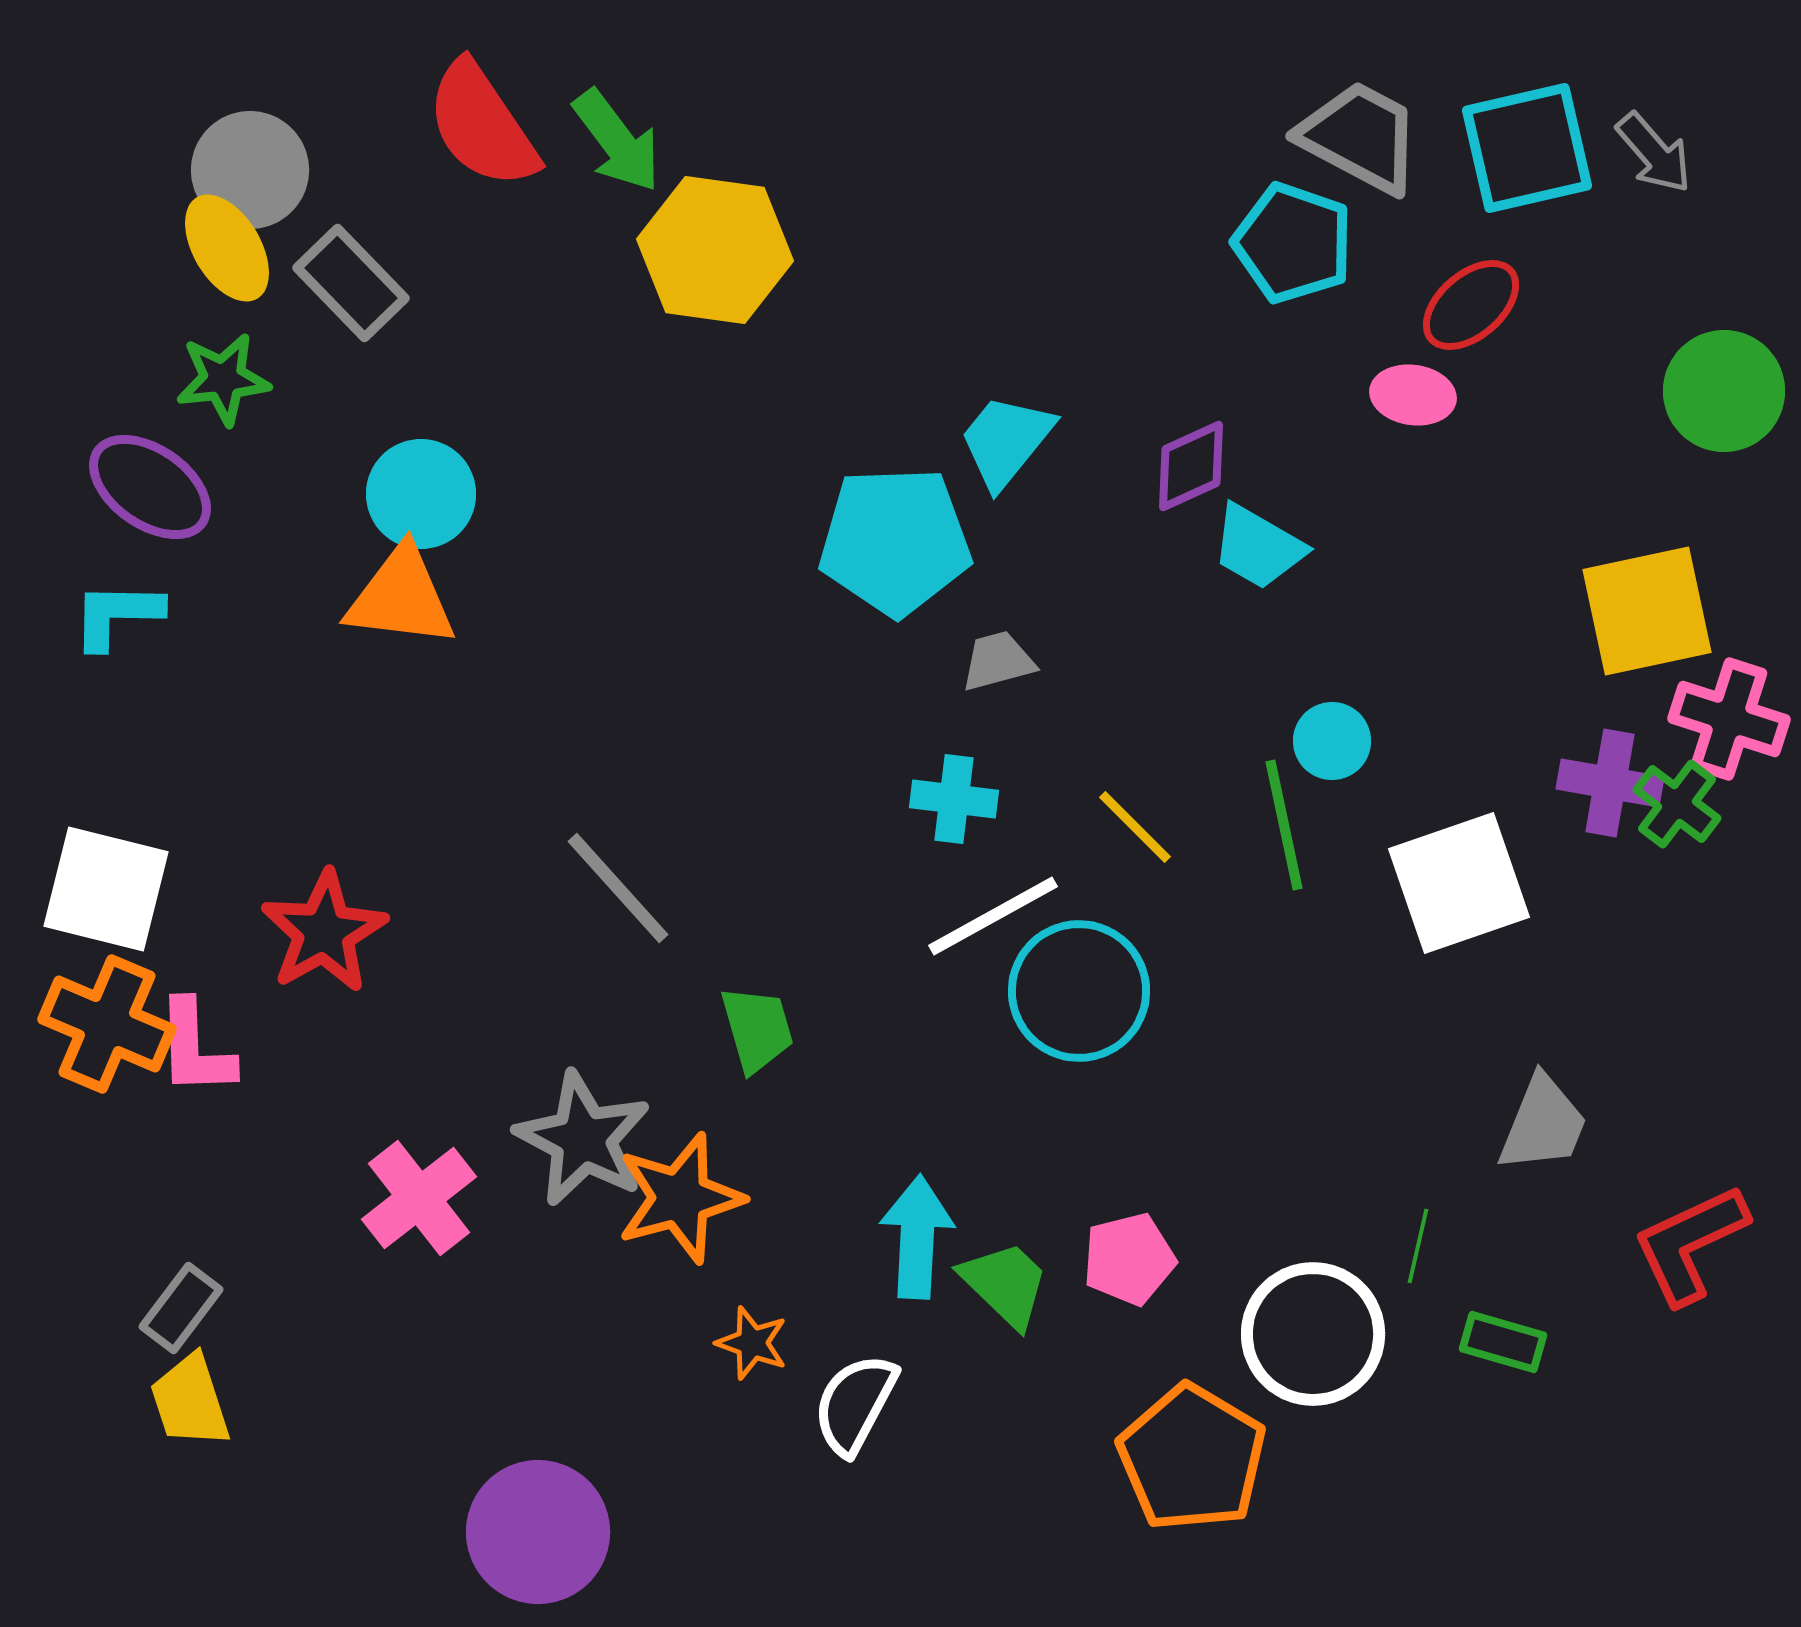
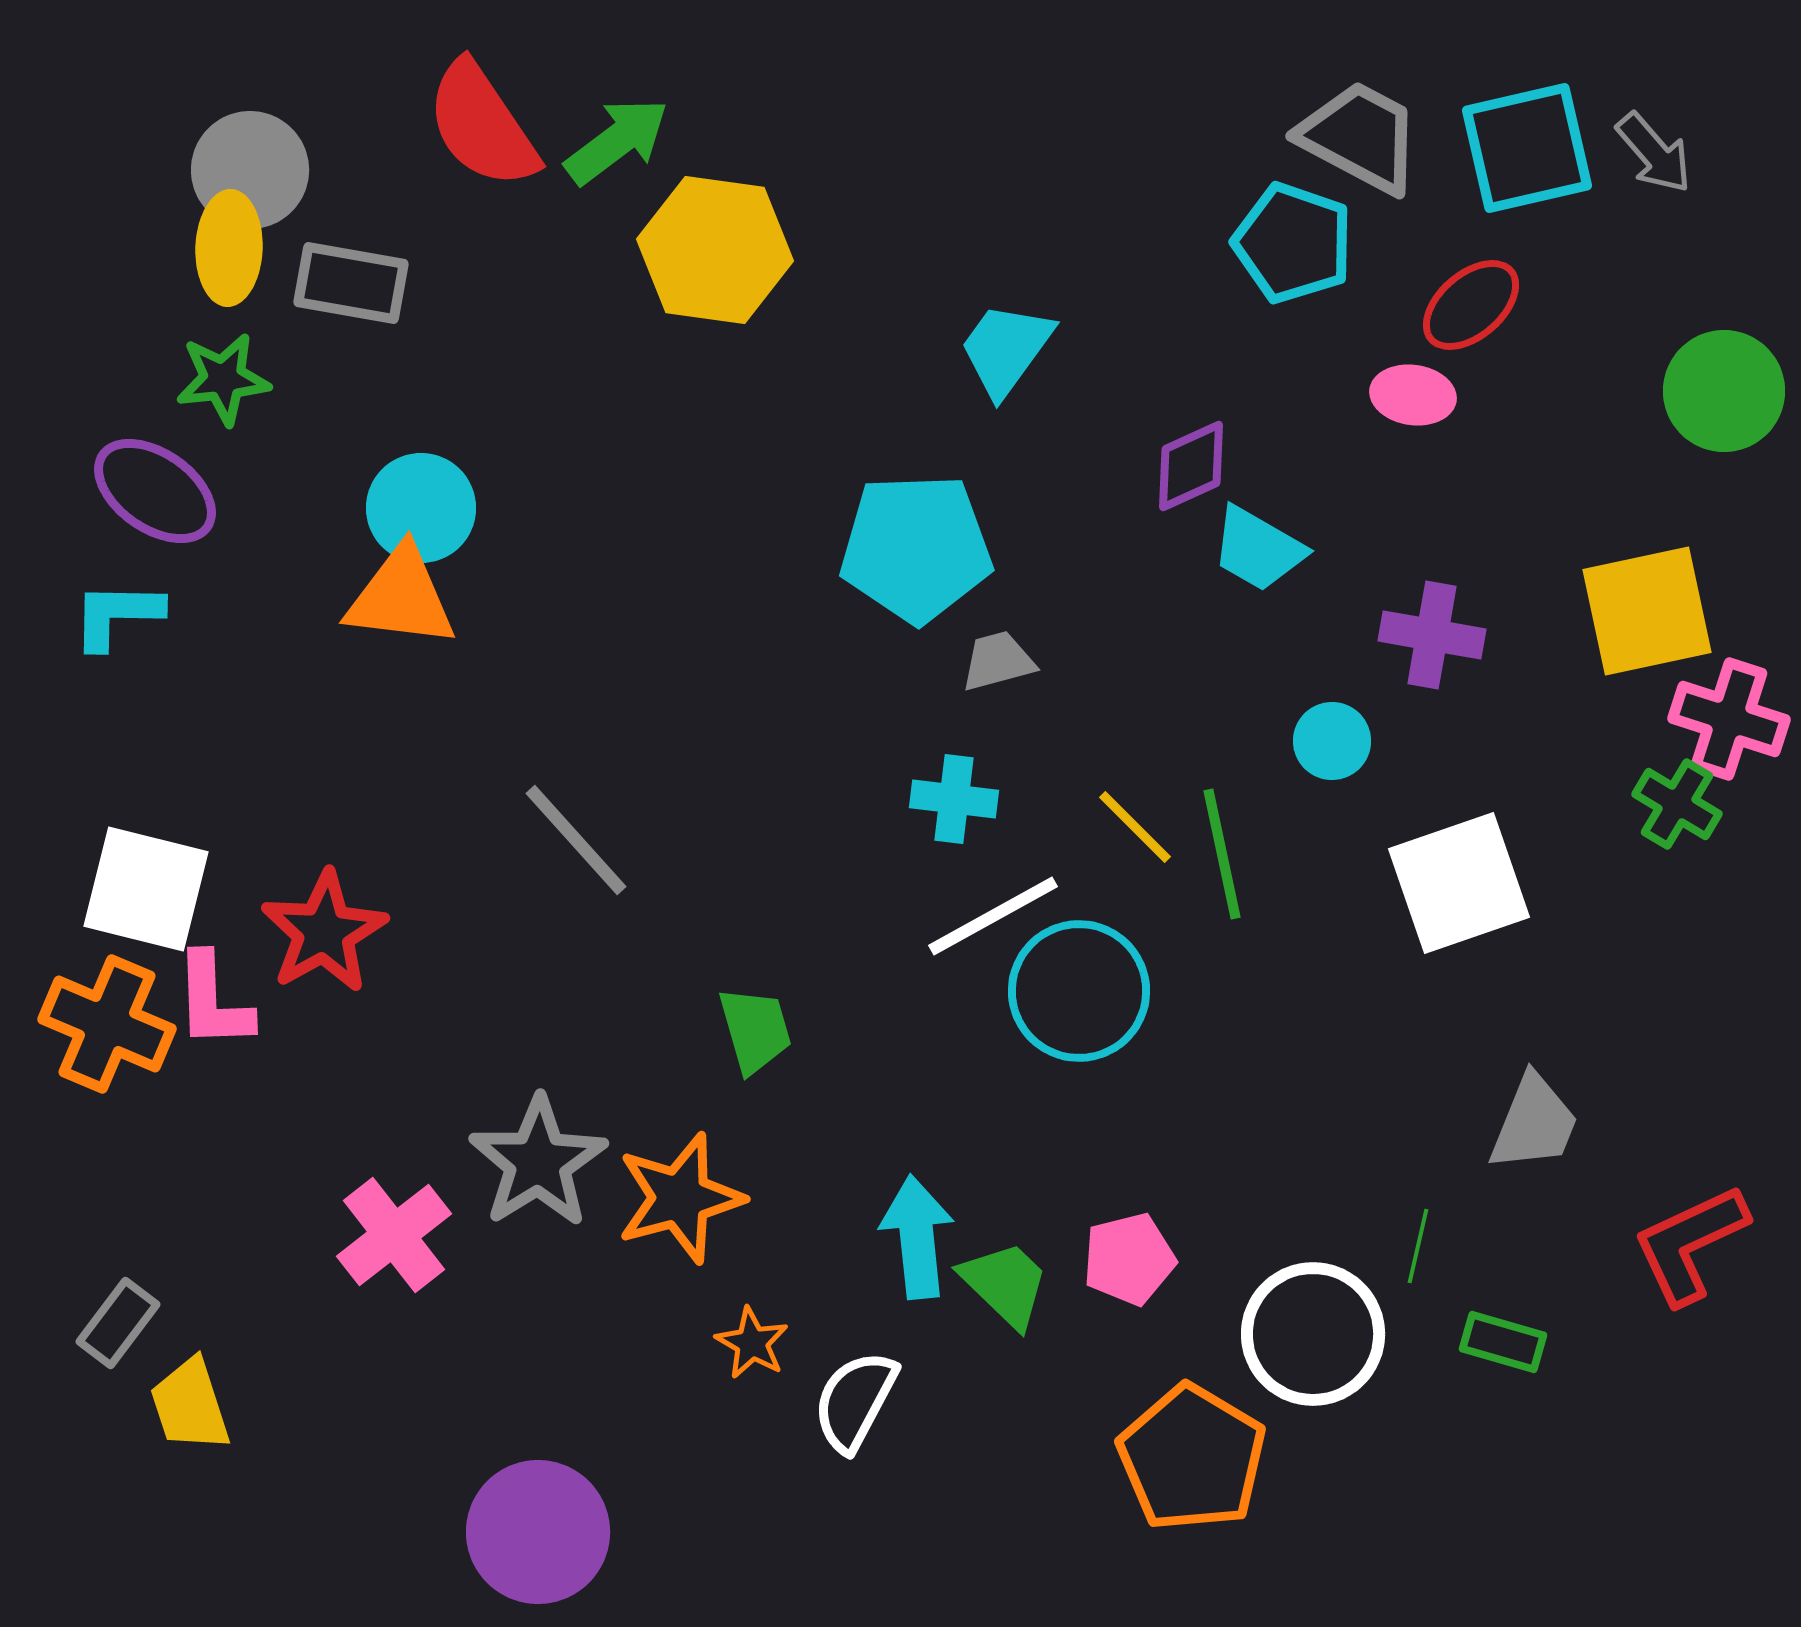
green arrow at (617, 141): rotated 90 degrees counterclockwise
yellow ellipse at (227, 248): moved 2 px right; rotated 33 degrees clockwise
gray rectangle at (351, 283): rotated 36 degrees counterclockwise
cyan trapezoid at (1006, 441): moved 92 px up; rotated 3 degrees counterclockwise
purple ellipse at (150, 487): moved 5 px right, 4 px down
cyan circle at (421, 494): moved 14 px down
cyan pentagon at (895, 541): moved 21 px right, 7 px down
cyan trapezoid at (1258, 547): moved 2 px down
purple cross at (1610, 783): moved 178 px left, 148 px up
green cross at (1677, 804): rotated 6 degrees counterclockwise
green line at (1284, 825): moved 62 px left, 29 px down
gray line at (618, 888): moved 42 px left, 48 px up
white square at (106, 889): moved 40 px right
green trapezoid at (757, 1029): moved 2 px left, 1 px down
pink L-shape at (195, 1048): moved 18 px right, 47 px up
gray trapezoid at (1543, 1124): moved 9 px left, 1 px up
gray star at (583, 1139): moved 45 px left, 23 px down; rotated 12 degrees clockwise
pink cross at (419, 1198): moved 25 px left, 37 px down
cyan arrow at (917, 1237): rotated 9 degrees counterclockwise
gray rectangle at (181, 1308): moved 63 px left, 15 px down
orange star at (752, 1343): rotated 10 degrees clockwise
yellow trapezoid at (190, 1401): moved 4 px down
white semicircle at (855, 1404): moved 3 px up
